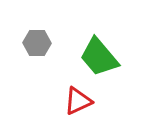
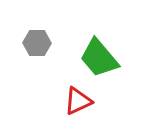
green trapezoid: moved 1 px down
